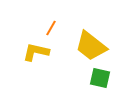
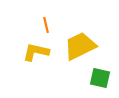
orange line: moved 5 px left, 3 px up; rotated 42 degrees counterclockwise
yellow trapezoid: moved 11 px left; rotated 116 degrees clockwise
